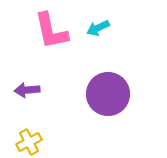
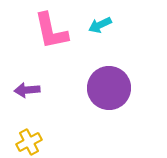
cyan arrow: moved 2 px right, 3 px up
purple circle: moved 1 px right, 6 px up
